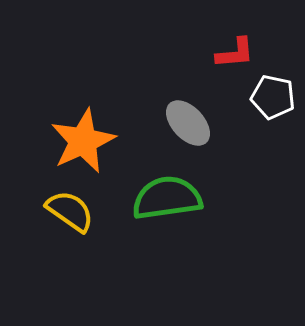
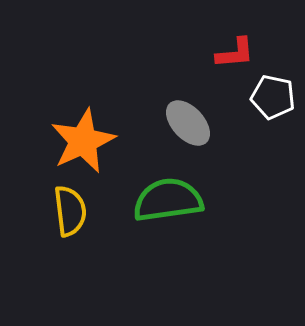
green semicircle: moved 1 px right, 2 px down
yellow semicircle: rotated 48 degrees clockwise
